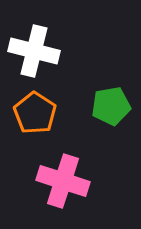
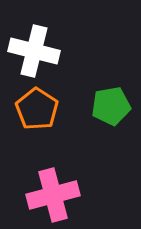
orange pentagon: moved 2 px right, 4 px up
pink cross: moved 10 px left, 14 px down; rotated 33 degrees counterclockwise
